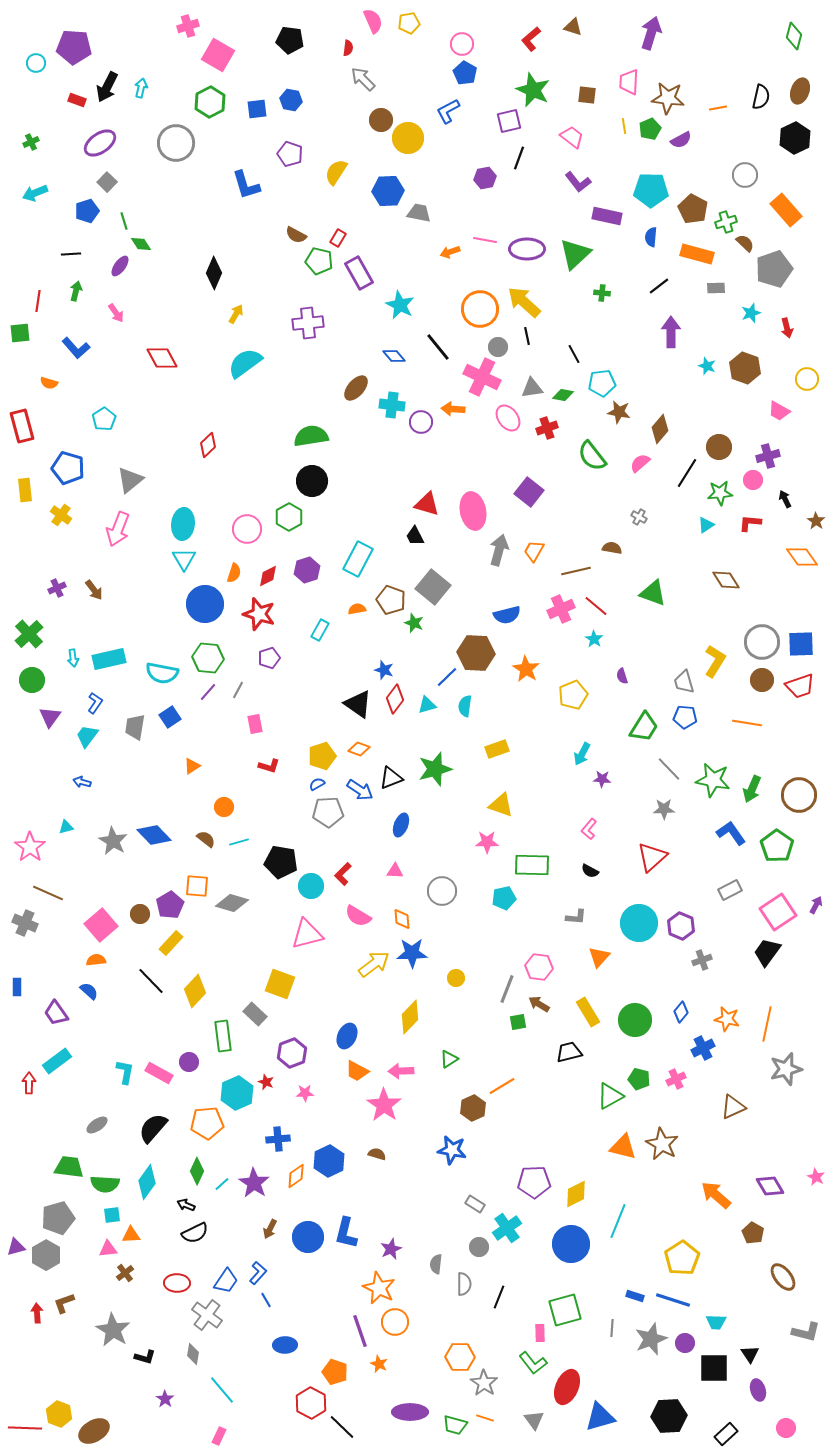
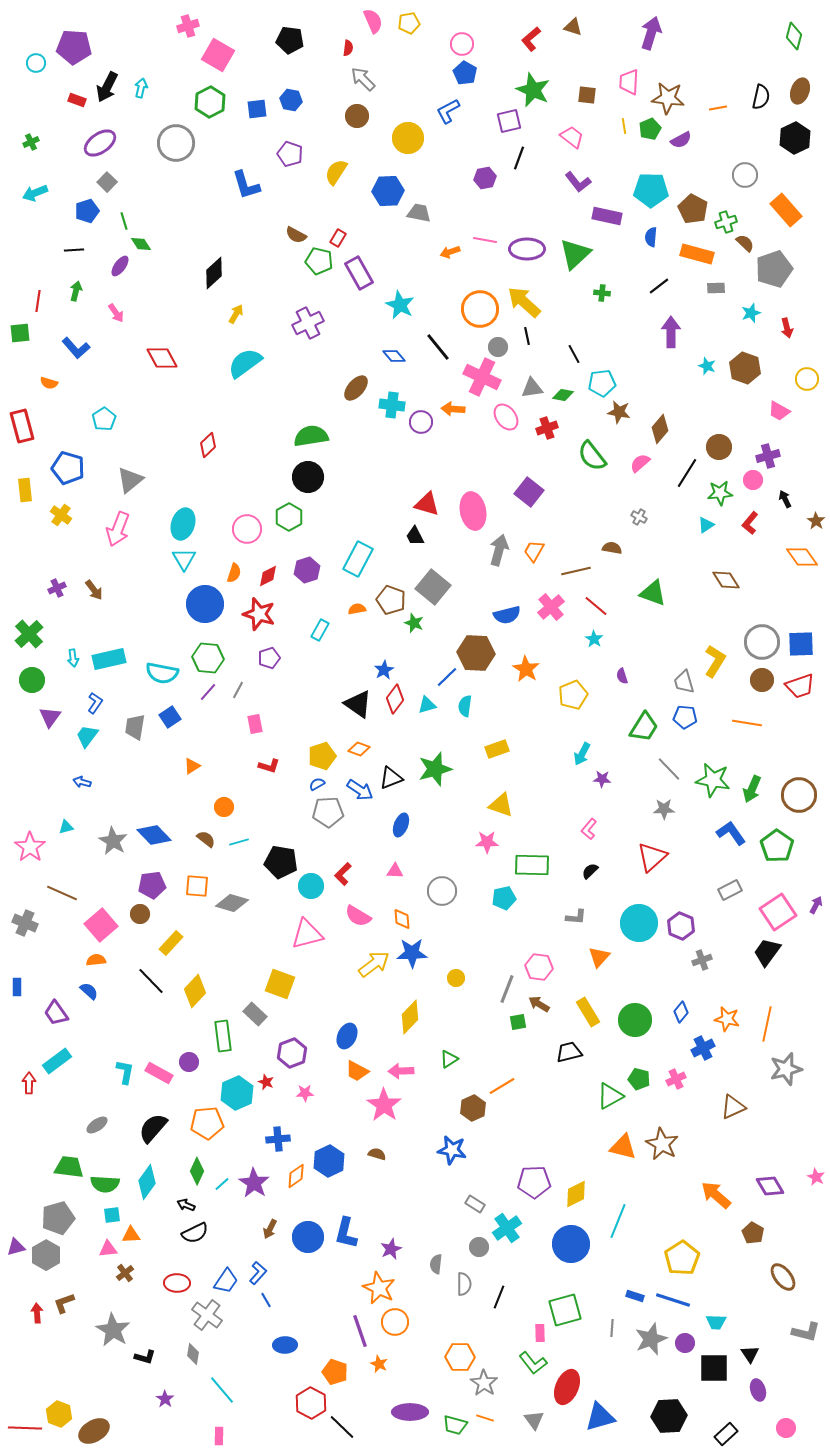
brown circle at (381, 120): moved 24 px left, 4 px up
black line at (71, 254): moved 3 px right, 4 px up
black diamond at (214, 273): rotated 24 degrees clockwise
purple cross at (308, 323): rotated 20 degrees counterclockwise
pink ellipse at (508, 418): moved 2 px left, 1 px up
black circle at (312, 481): moved 4 px left, 4 px up
red L-shape at (750, 523): rotated 55 degrees counterclockwise
cyan ellipse at (183, 524): rotated 12 degrees clockwise
pink cross at (561, 609): moved 10 px left, 2 px up; rotated 16 degrees counterclockwise
blue star at (384, 670): rotated 24 degrees clockwise
black semicircle at (590, 871): rotated 108 degrees clockwise
brown line at (48, 893): moved 14 px right
purple pentagon at (170, 905): moved 18 px left, 20 px up; rotated 24 degrees clockwise
pink rectangle at (219, 1436): rotated 24 degrees counterclockwise
